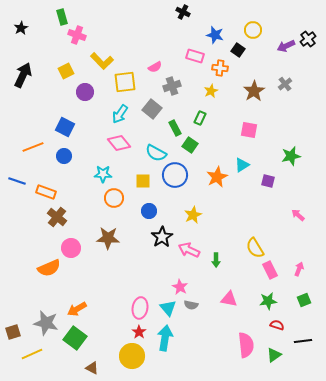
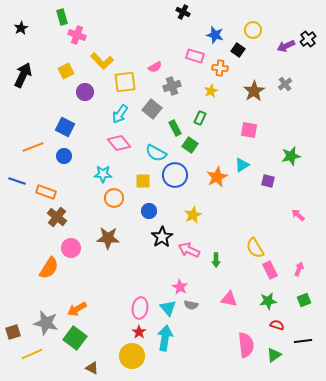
orange semicircle at (49, 268): rotated 35 degrees counterclockwise
